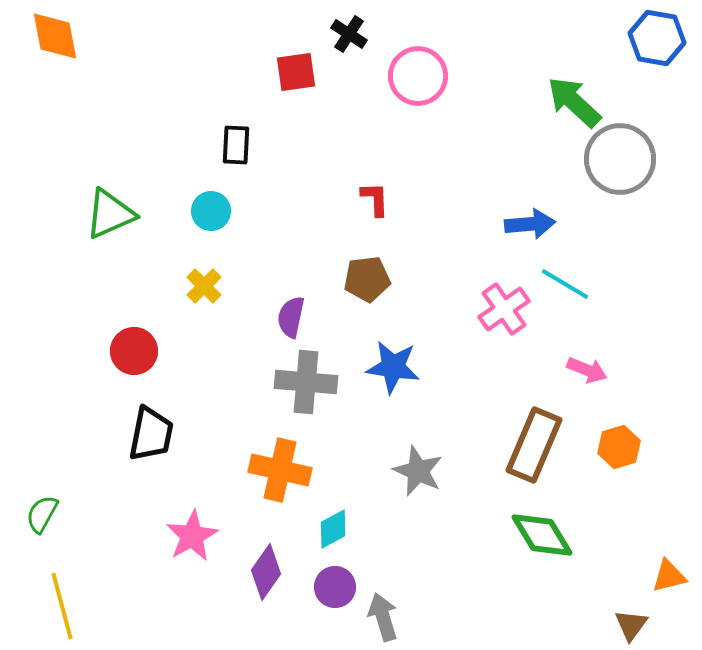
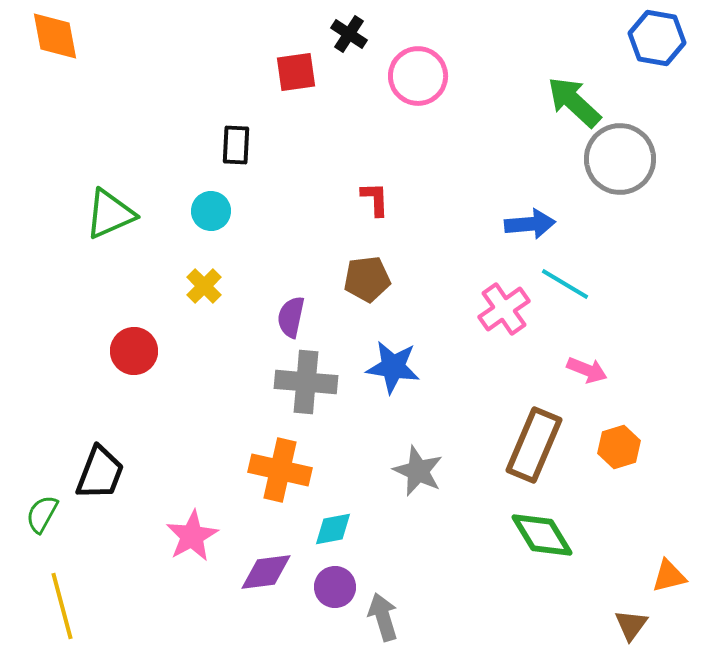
black trapezoid: moved 51 px left, 39 px down; rotated 10 degrees clockwise
cyan diamond: rotated 18 degrees clockwise
purple diamond: rotated 48 degrees clockwise
